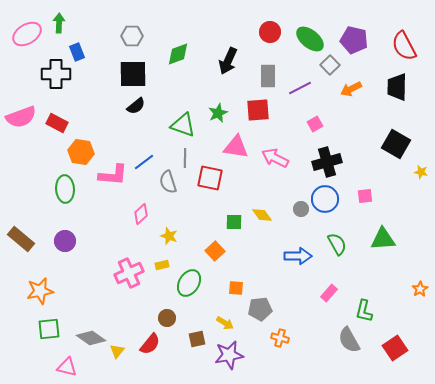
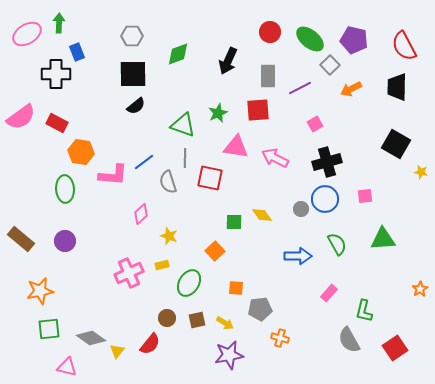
pink semicircle at (21, 117): rotated 16 degrees counterclockwise
brown square at (197, 339): moved 19 px up
